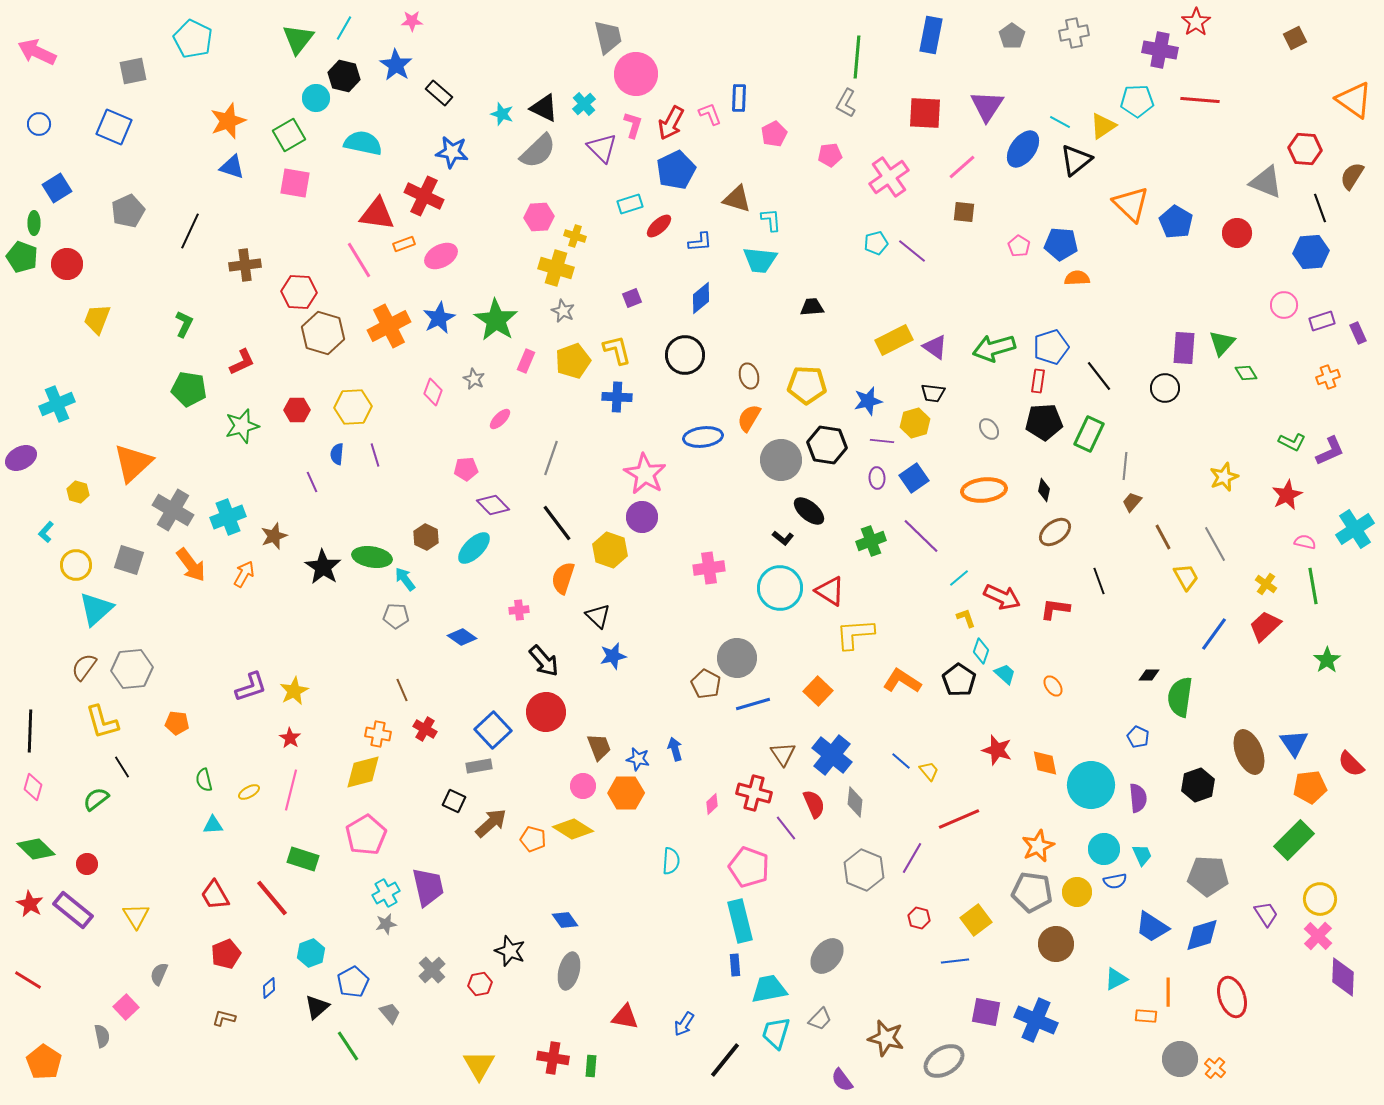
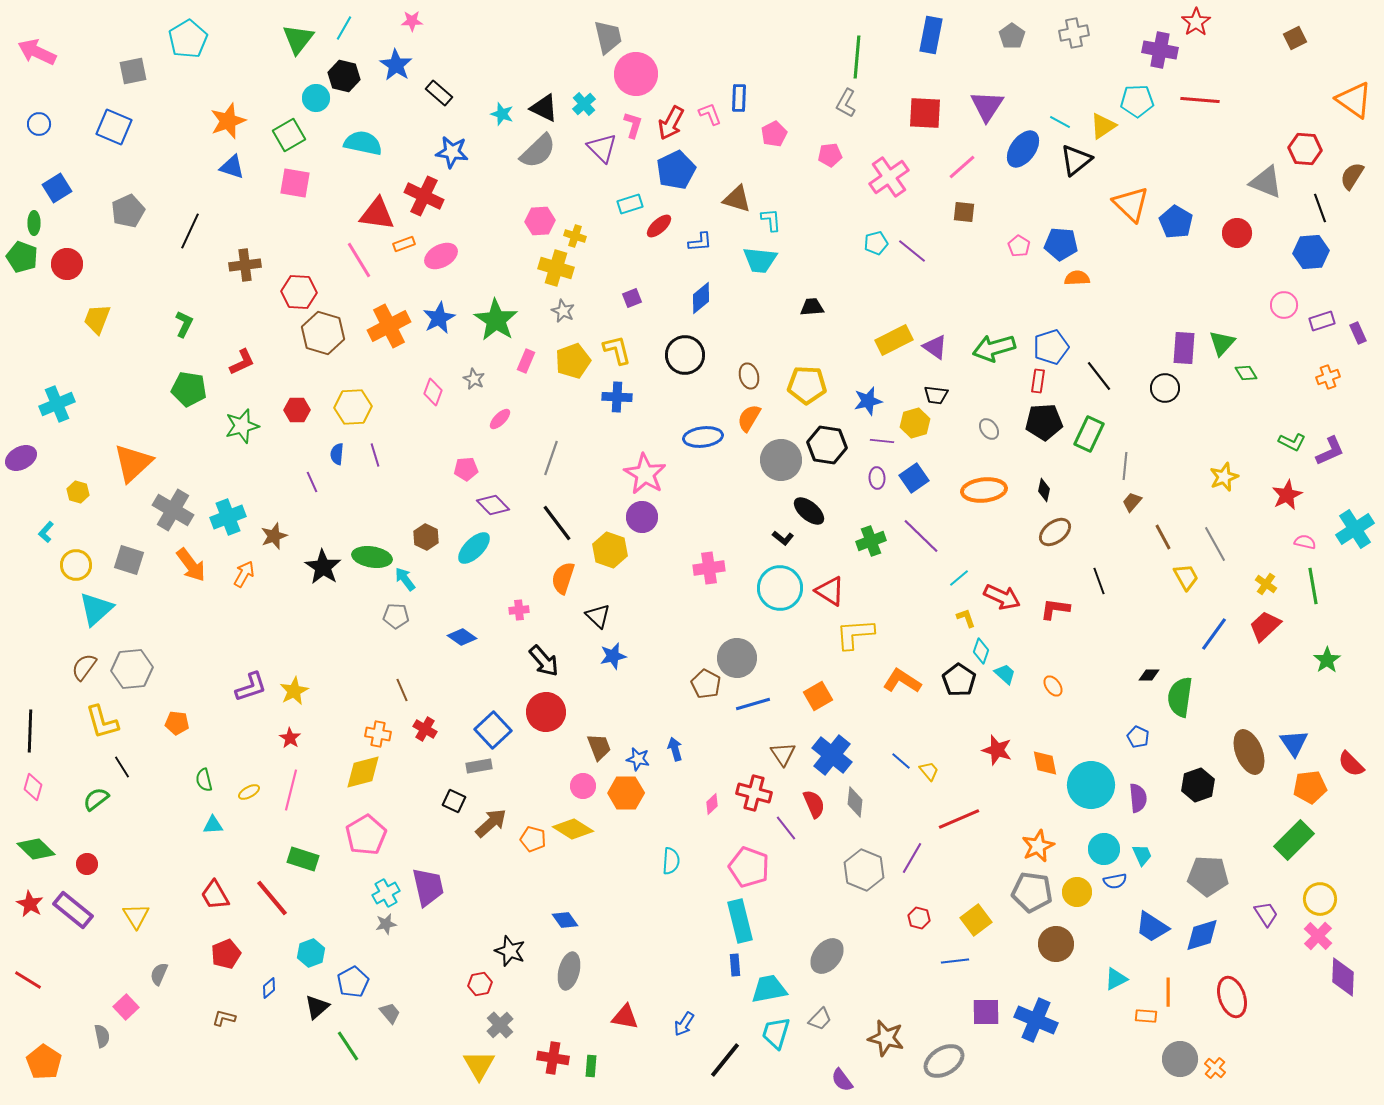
cyan pentagon at (193, 39): moved 5 px left; rotated 15 degrees clockwise
pink hexagon at (539, 217): moved 1 px right, 4 px down
black trapezoid at (933, 393): moved 3 px right, 2 px down
orange square at (818, 691): moved 5 px down; rotated 16 degrees clockwise
gray cross at (432, 970): moved 68 px right, 55 px down
purple square at (986, 1012): rotated 12 degrees counterclockwise
